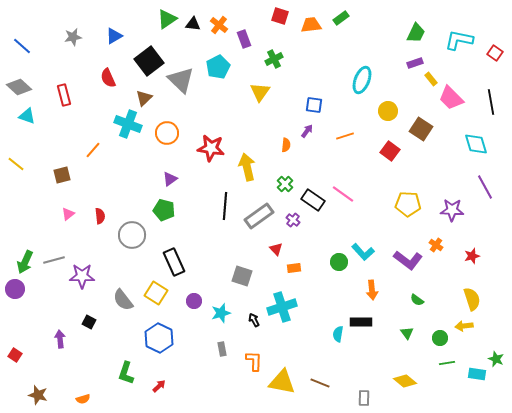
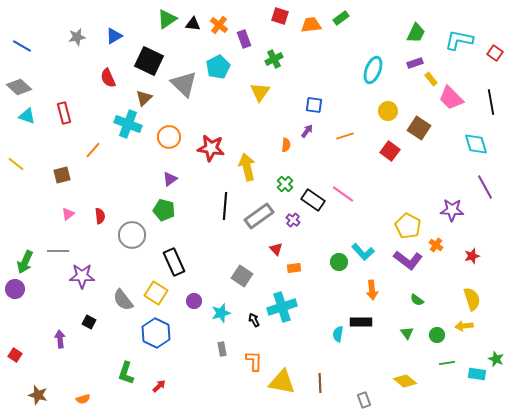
gray star at (73, 37): moved 4 px right
blue line at (22, 46): rotated 12 degrees counterclockwise
black square at (149, 61): rotated 28 degrees counterclockwise
gray triangle at (181, 80): moved 3 px right, 4 px down
cyan ellipse at (362, 80): moved 11 px right, 10 px up
red rectangle at (64, 95): moved 18 px down
brown square at (421, 129): moved 2 px left, 1 px up
orange circle at (167, 133): moved 2 px right, 4 px down
yellow pentagon at (408, 204): moved 22 px down; rotated 25 degrees clockwise
gray line at (54, 260): moved 4 px right, 9 px up; rotated 15 degrees clockwise
gray square at (242, 276): rotated 15 degrees clockwise
blue hexagon at (159, 338): moved 3 px left, 5 px up
green circle at (440, 338): moved 3 px left, 3 px up
brown line at (320, 383): rotated 66 degrees clockwise
gray rectangle at (364, 398): moved 2 px down; rotated 21 degrees counterclockwise
